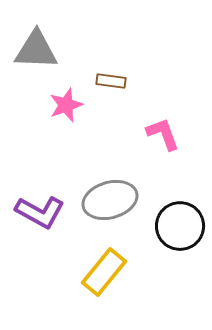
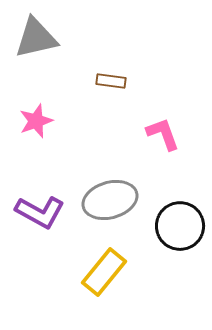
gray triangle: moved 12 px up; rotated 15 degrees counterclockwise
pink star: moved 30 px left, 16 px down
